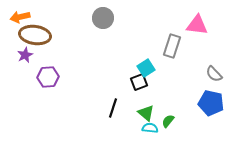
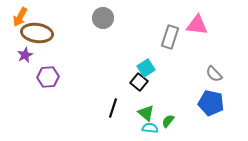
orange arrow: rotated 48 degrees counterclockwise
brown ellipse: moved 2 px right, 2 px up
gray rectangle: moved 2 px left, 9 px up
black square: rotated 30 degrees counterclockwise
